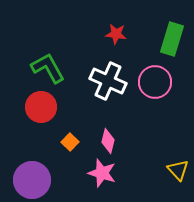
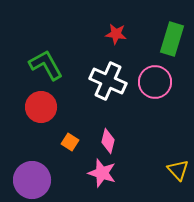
green L-shape: moved 2 px left, 3 px up
orange square: rotated 12 degrees counterclockwise
